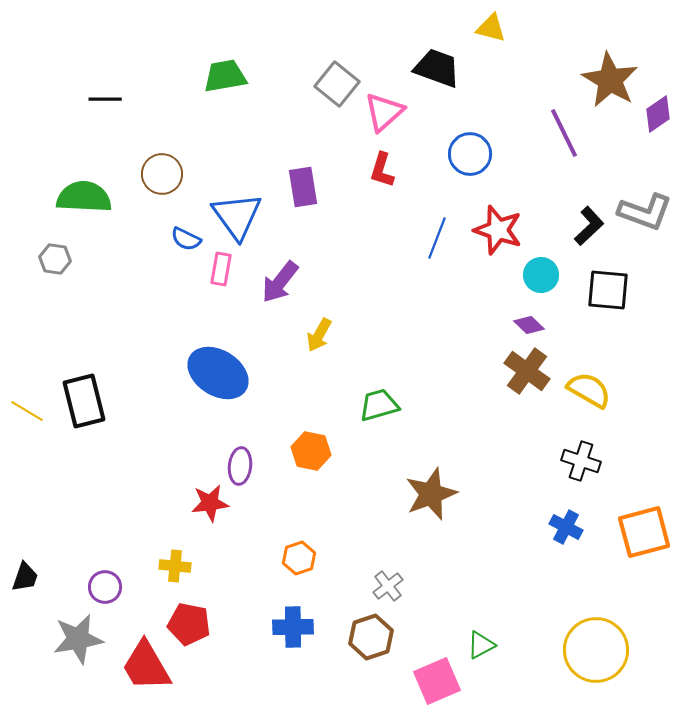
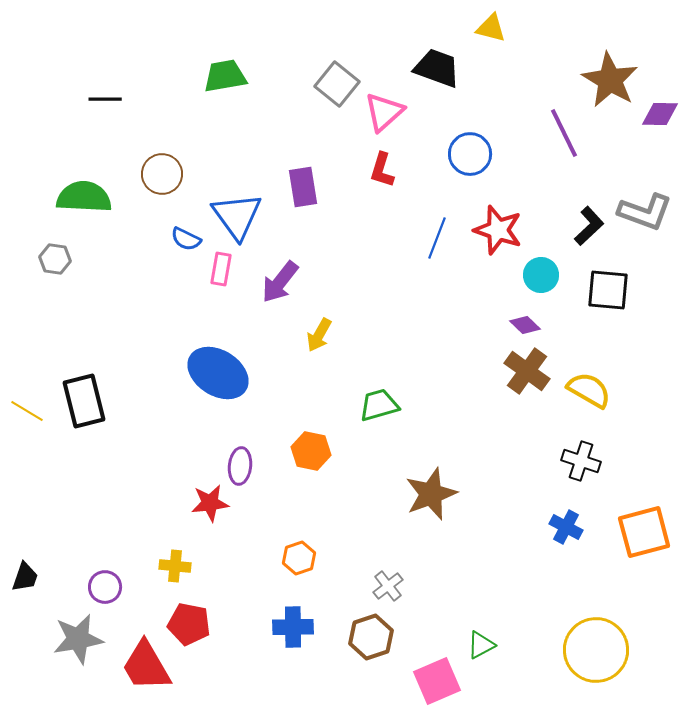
purple diamond at (658, 114): moved 2 px right; rotated 36 degrees clockwise
purple diamond at (529, 325): moved 4 px left
